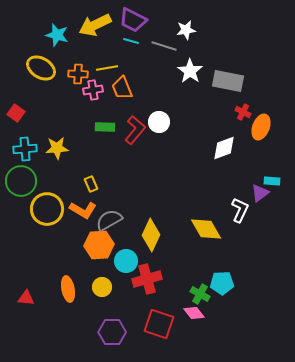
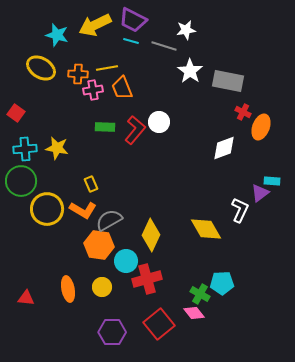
yellow star at (57, 148): rotated 15 degrees clockwise
orange hexagon at (99, 245): rotated 12 degrees clockwise
red square at (159, 324): rotated 32 degrees clockwise
